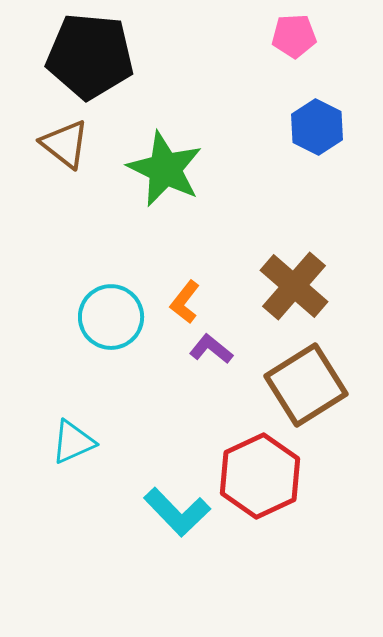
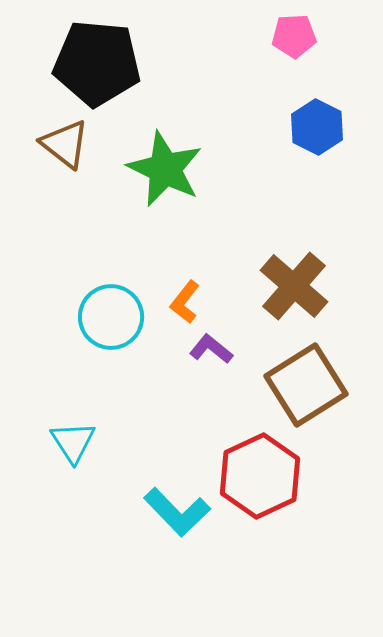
black pentagon: moved 7 px right, 7 px down
cyan triangle: rotated 39 degrees counterclockwise
